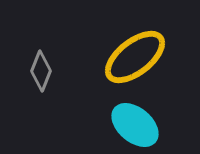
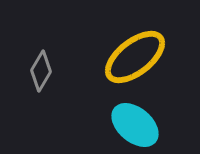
gray diamond: rotated 9 degrees clockwise
